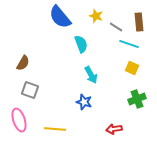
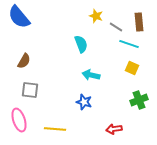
blue semicircle: moved 41 px left
brown semicircle: moved 1 px right, 2 px up
cyan arrow: rotated 132 degrees clockwise
gray square: rotated 12 degrees counterclockwise
green cross: moved 2 px right, 1 px down
